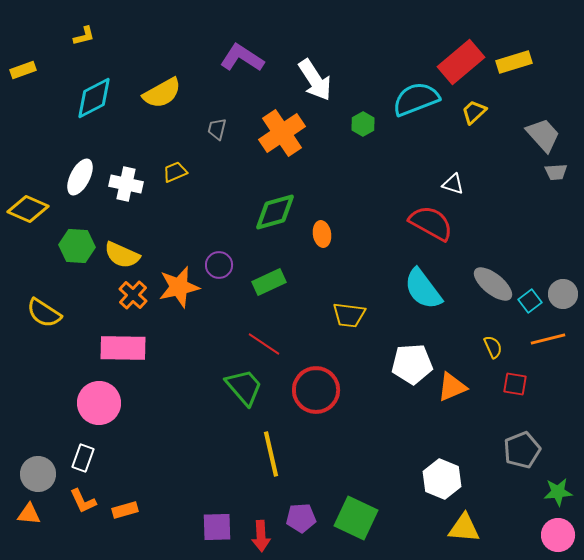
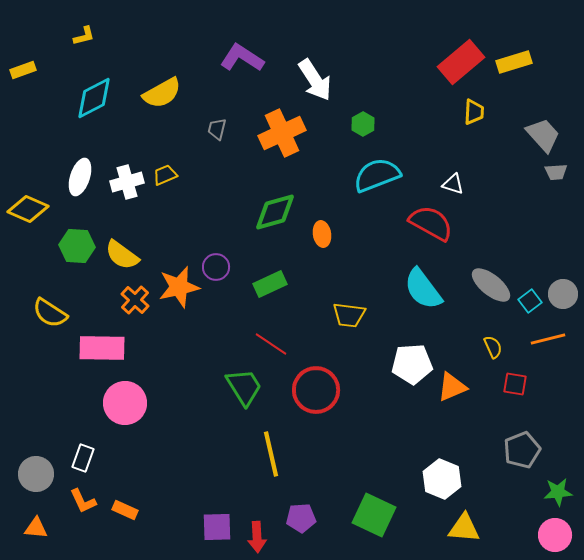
cyan semicircle at (416, 99): moved 39 px left, 76 px down
yellow trapezoid at (474, 112): rotated 136 degrees clockwise
orange cross at (282, 133): rotated 9 degrees clockwise
yellow trapezoid at (175, 172): moved 10 px left, 3 px down
white ellipse at (80, 177): rotated 9 degrees counterclockwise
white cross at (126, 184): moved 1 px right, 2 px up; rotated 28 degrees counterclockwise
yellow semicircle at (122, 255): rotated 12 degrees clockwise
purple circle at (219, 265): moved 3 px left, 2 px down
green rectangle at (269, 282): moved 1 px right, 2 px down
gray ellipse at (493, 284): moved 2 px left, 1 px down
orange cross at (133, 295): moved 2 px right, 5 px down
yellow semicircle at (44, 313): moved 6 px right
red line at (264, 344): moved 7 px right
pink rectangle at (123, 348): moved 21 px left
green trapezoid at (244, 387): rotated 9 degrees clockwise
pink circle at (99, 403): moved 26 px right
gray circle at (38, 474): moved 2 px left
orange rectangle at (125, 510): rotated 40 degrees clockwise
orange triangle at (29, 514): moved 7 px right, 14 px down
green square at (356, 518): moved 18 px right, 3 px up
pink circle at (558, 535): moved 3 px left
red arrow at (261, 536): moved 4 px left, 1 px down
